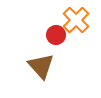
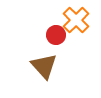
brown triangle: moved 3 px right
